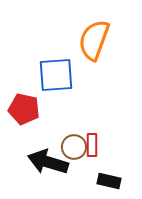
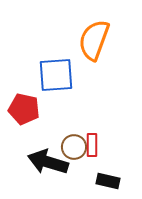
black rectangle: moved 1 px left
